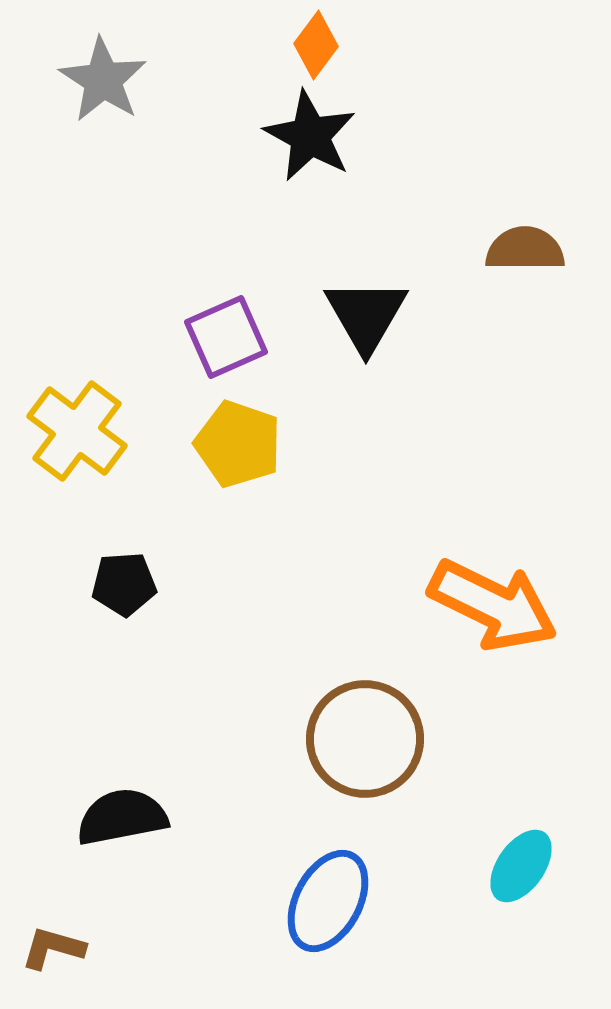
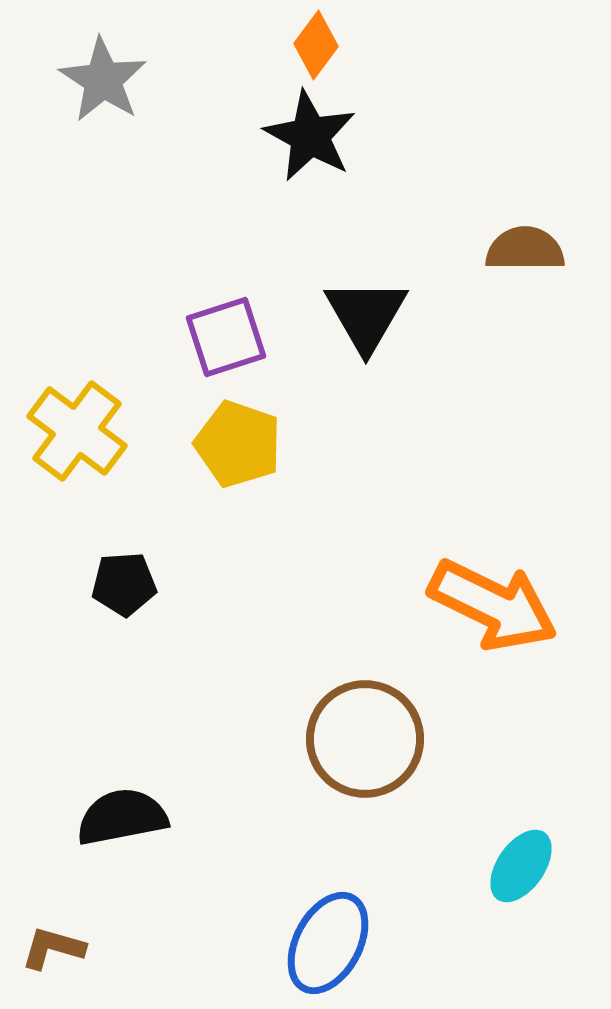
purple square: rotated 6 degrees clockwise
blue ellipse: moved 42 px down
